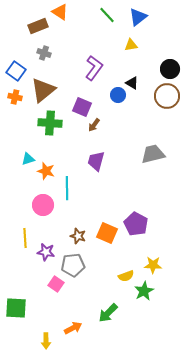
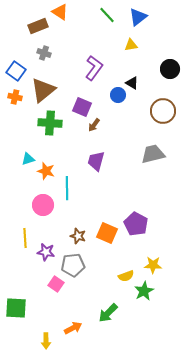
brown circle: moved 4 px left, 15 px down
